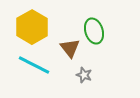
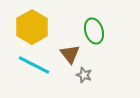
brown triangle: moved 6 px down
